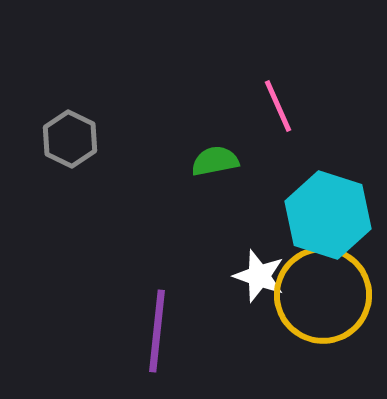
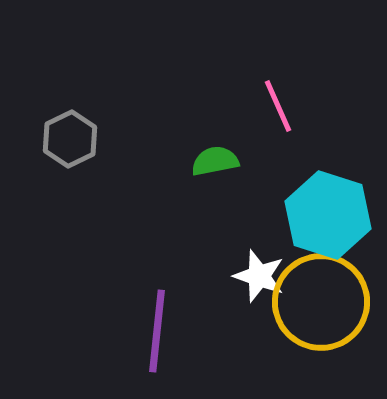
gray hexagon: rotated 8 degrees clockwise
yellow circle: moved 2 px left, 7 px down
